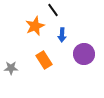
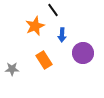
purple circle: moved 1 px left, 1 px up
gray star: moved 1 px right, 1 px down
